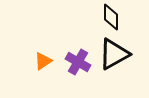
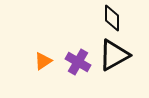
black diamond: moved 1 px right, 1 px down
black triangle: moved 1 px down
